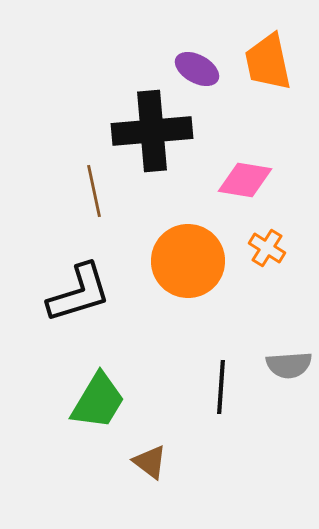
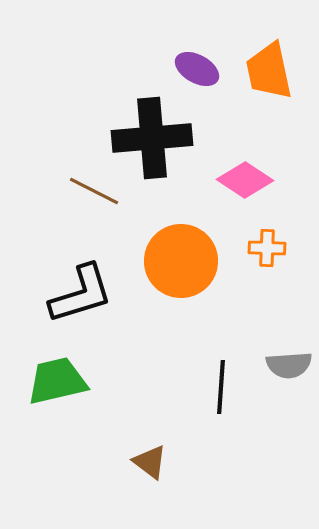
orange trapezoid: moved 1 px right, 9 px down
black cross: moved 7 px down
pink diamond: rotated 24 degrees clockwise
brown line: rotated 51 degrees counterclockwise
orange cross: rotated 30 degrees counterclockwise
orange circle: moved 7 px left
black L-shape: moved 2 px right, 1 px down
green trapezoid: moved 41 px left, 20 px up; rotated 134 degrees counterclockwise
